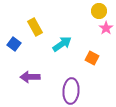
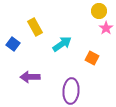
blue square: moved 1 px left
